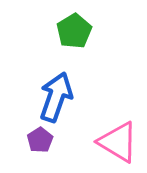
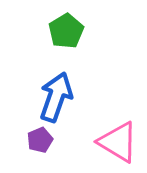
green pentagon: moved 8 px left
purple pentagon: rotated 10 degrees clockwise
